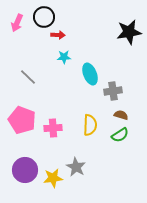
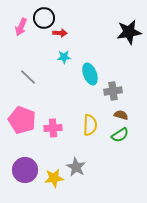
black circle: moved 1 px down
pink arrow: moved 4 px right, 4 px down
red arrow: moved 2 px right, 2 px up
yellow star: moved 1 px right
